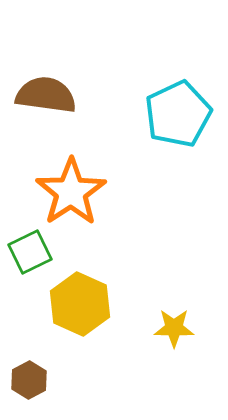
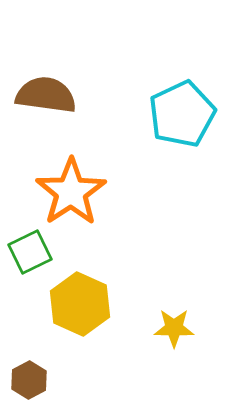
cyan pentagon: moved 4 px right
